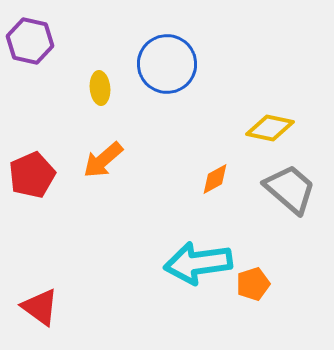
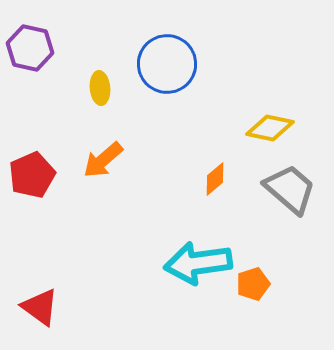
purple hexagon: moved 7 px down
orange diamond: rotated 12 degrees counterclockwise
